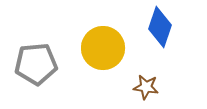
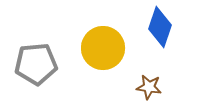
brown star: moved 3 px right
